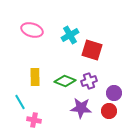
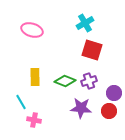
cyan cross: moved 15 px right, 12 px up
cyan line: moved 1 px right
